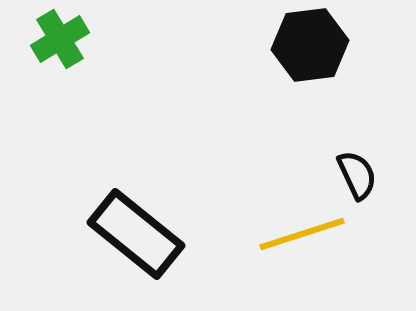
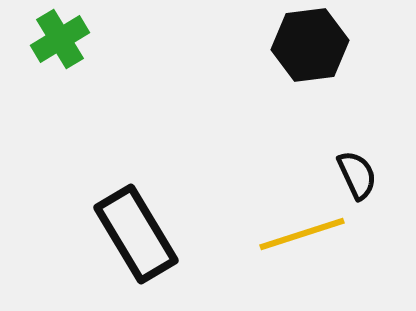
black rectangle: rotated 20 degrees clockwise
